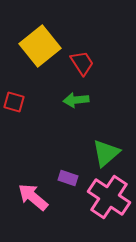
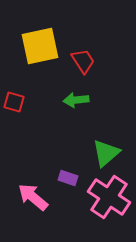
yellow square: rotated 27 degrees clockwise
red trapezoid: moved 1 px right, 2 px up
